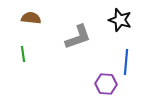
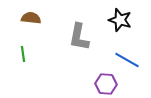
gray L-shape: moved 1 px right; rotated 120 degrees clockwise
blue line: moved 1 px right, 2 px up; rotated 65 degrees counterclockwise
